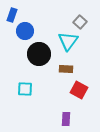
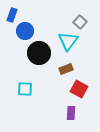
black circle: moved 1 px up
brown rectangle: rotated 24 degrees counterclockwise
red square: moved 1 px up
purple rectangle: moved 5 px right, 6 px up
